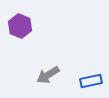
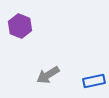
blue rectangle: moved 3 px right
